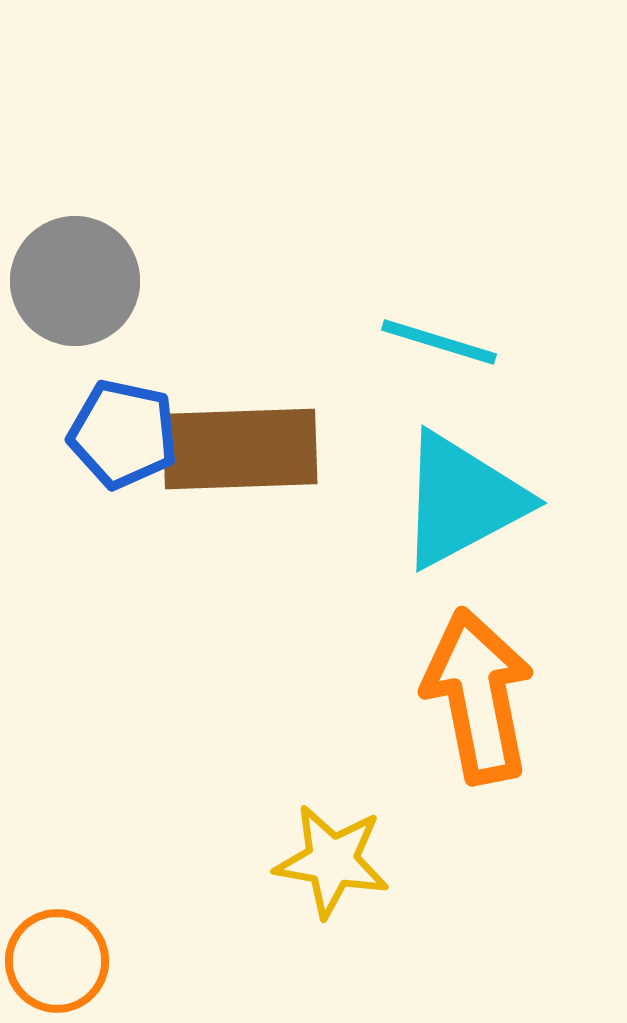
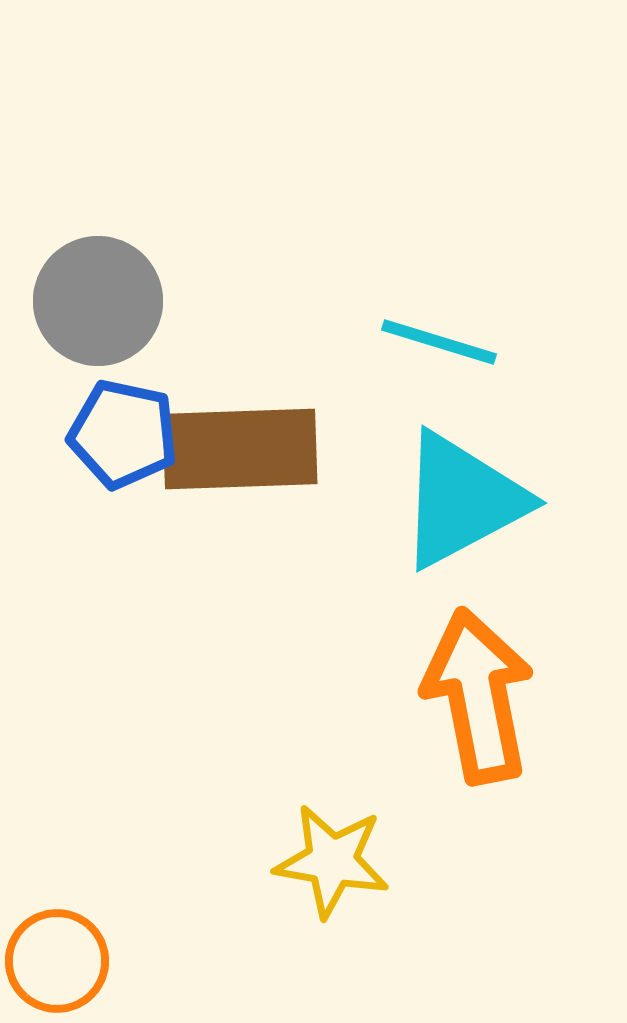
gray circle: moved 23 px right, 20 px down
